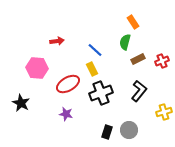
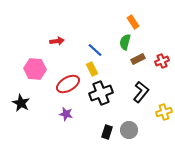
pink hexagon: moved 2 px left, 1 px down
black L-shape: moved 2 px right, 1 px down
